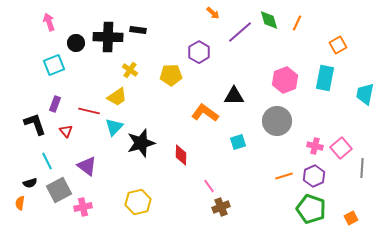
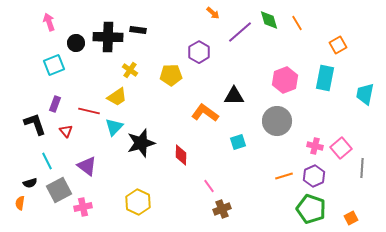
orange line at (297, 23): rotated 56 degrees counterclockwise
yellow hexagon at (138, 202): rotated 20 degrees counterclockwise
brown cross at (221, 207): moved 1 px right, 2 px down
